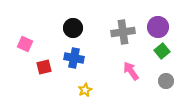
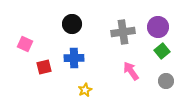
black circle: moved 1 px left, 4 px up
blue cross: rotated 12 degrees counterclockwise
